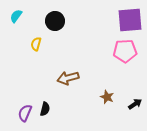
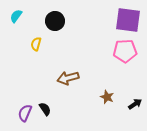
purple square: moved 2 px left; rotated 12 degrees clockwise
black semicircle: rotated 48 degrees counterclockwise
